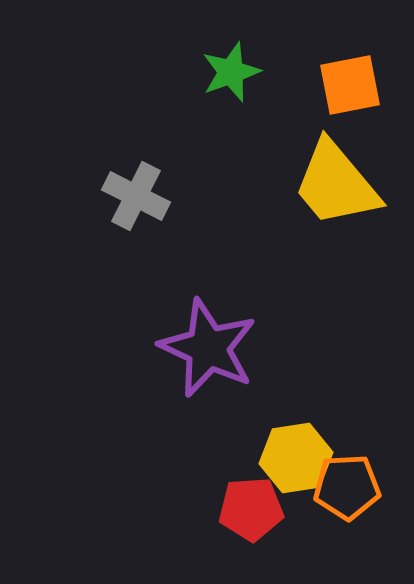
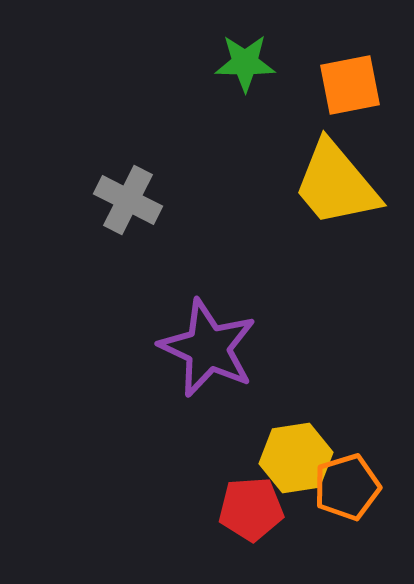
green star: moved 14 px right, 9 px up; rotated 20 degrees clockwise
gray cross: moved 8 px left, 4 px down
orange pentagon: rotated 14 degrees counterclockwise
